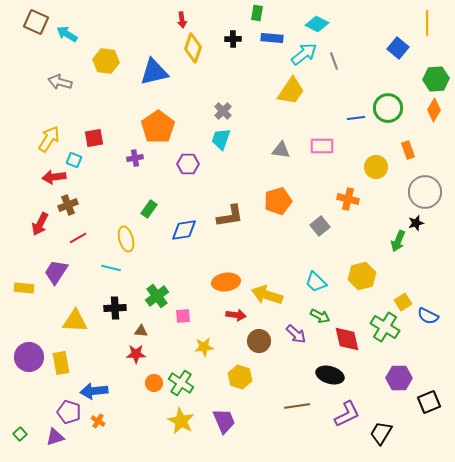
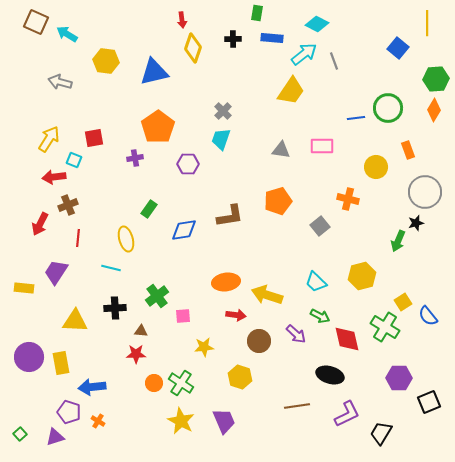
red line at (78, 238): rotated 54 degrees counterclockwise
blue semicircle at (428, 316): rotated 25 degrees clockwise
blue arrow at (94, 391): moved 2 px left, 4 px up
